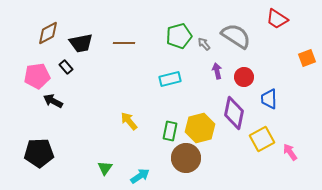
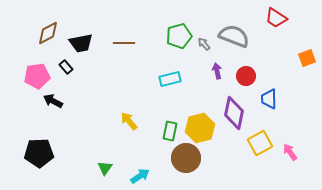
red trapezoid: moved 1 px left, 1 px up
gray semicircle: moved 2 px left; rotated 12 degrees counterclockwise
red circle: moved 2 px right, 1 px up
yellow square: moved 2 px left, 4 px down
